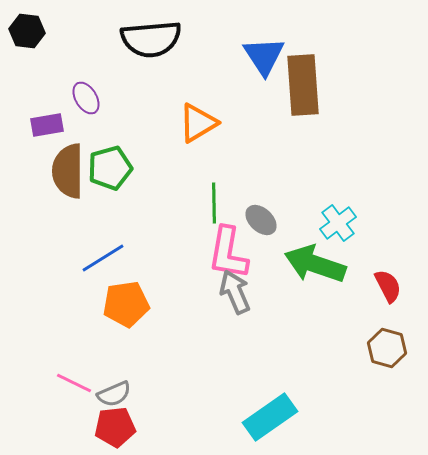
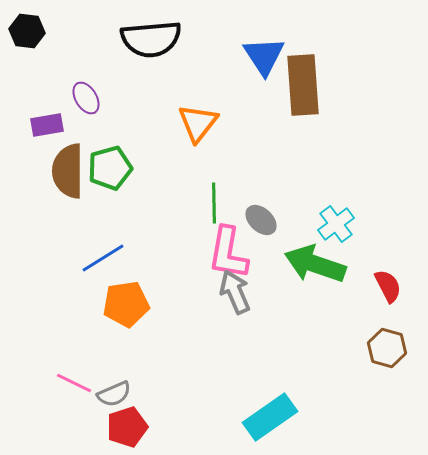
orange triangle: rotated 21 degrees counterclockwise
cyan cross: moved 2 px left, 1 px down
red pentagon: moved 12 px right; rotated 12 degrees counterclockwise
